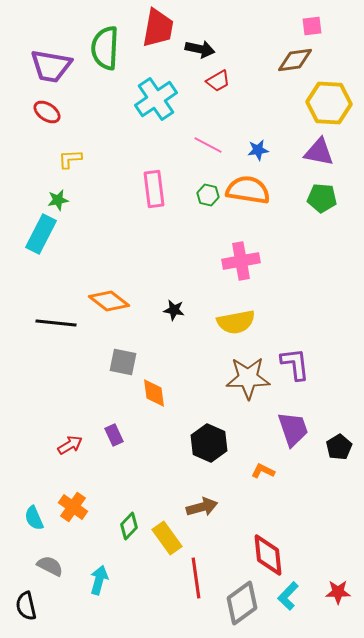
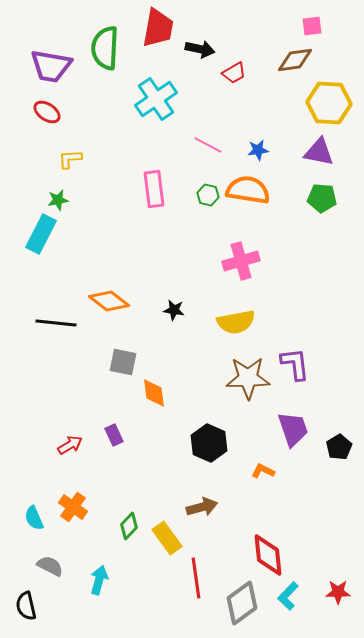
red trapezoid at (218, 81): moved 16 px right, 8 px up
pink cross at (241, 261): rotated 6 degrees counterclockwise
